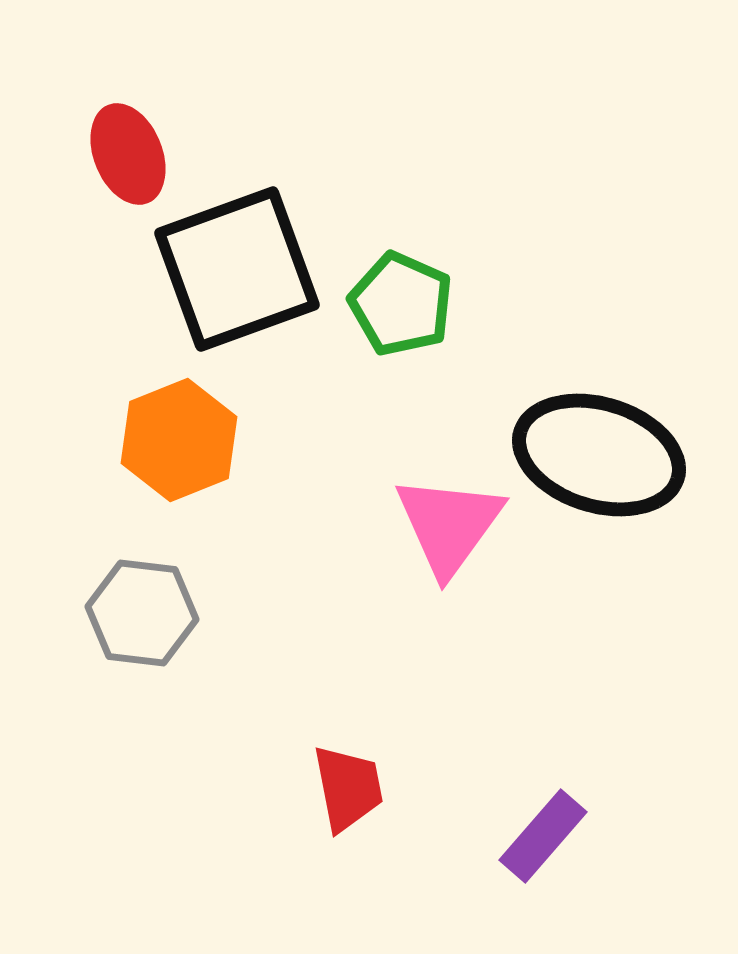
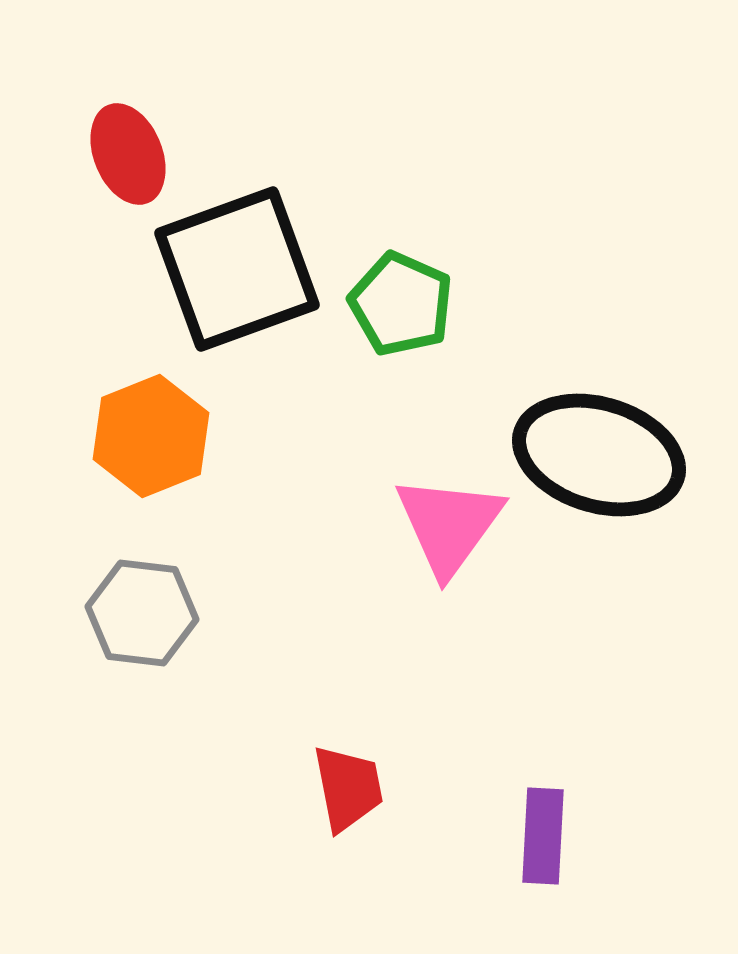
orange hexagon: moved 28 px left, 4 px up
purple rectangle: rotated 38 degrees counterclockwise
